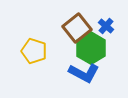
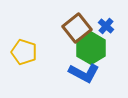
yellow pentagon: moved 10 px left, 1 px down
